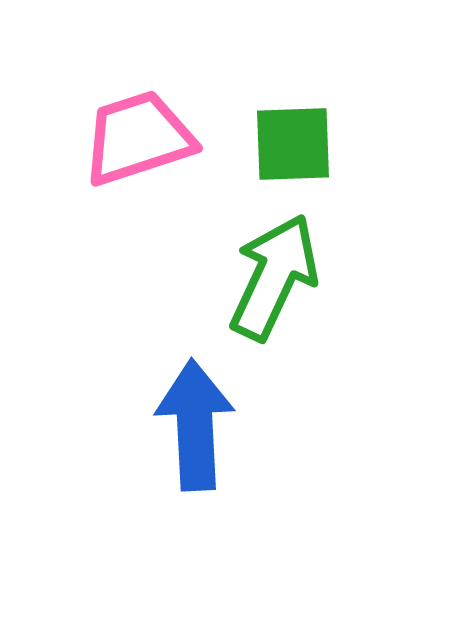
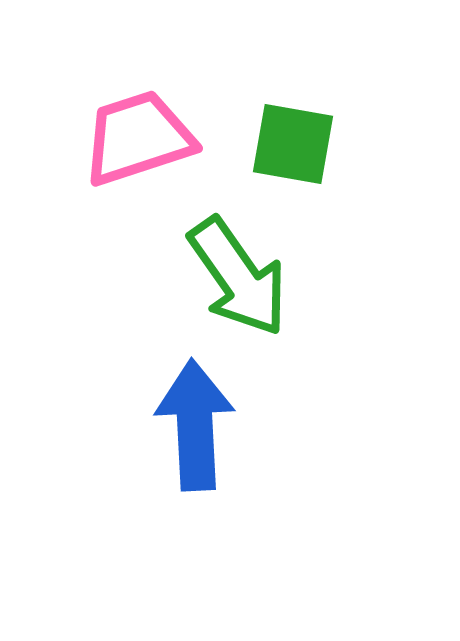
green square: rotated 12 degrees clockwise
green arrow: moved 36 px left; rotated 120 degrees clockwise
